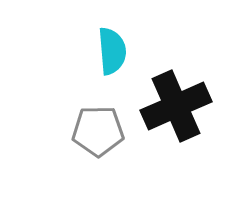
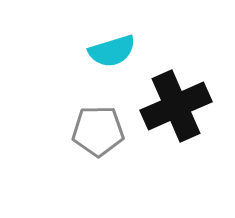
cyan semicircle: rotated 78 degrees clockwise
